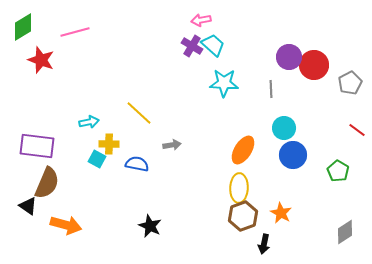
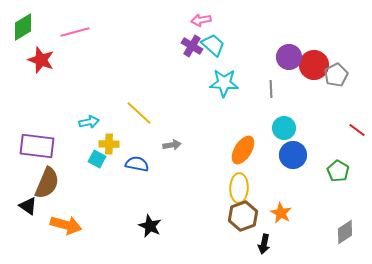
gray pentagon: moved 14 px left, 8 px up
